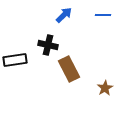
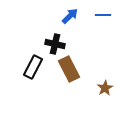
blue arrow: moved 6 px right, 1 px down
black cross: moved 7 px right, 1 px up
black rectangle: moved 18 px right, 7 px down; rotated 55 degrees counterclockwise
